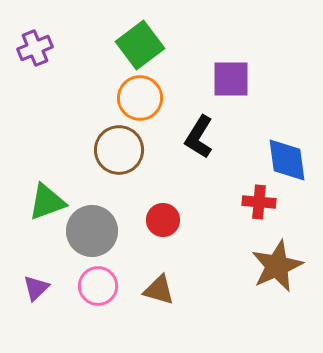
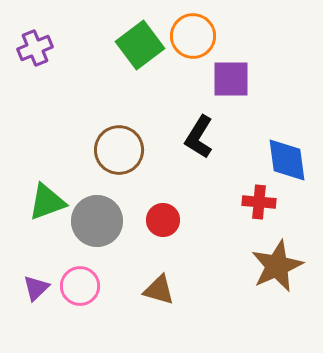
orange circle: moved 53 px right, 62 px up
gray circle: moved 5 px right, 10 px up
pink circle: moved 18 px left
